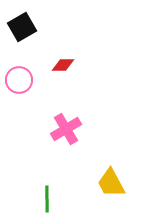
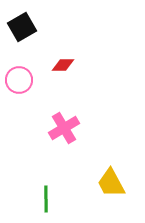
pink cross: moved 2 px left, 1 px up
green line: moved 1 px left
